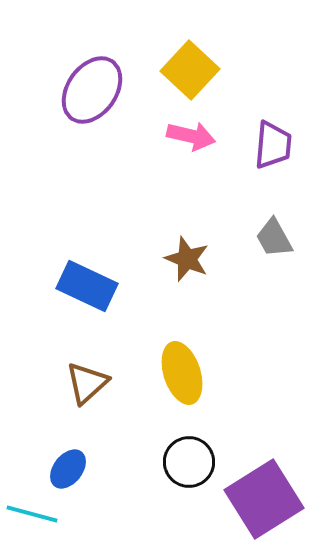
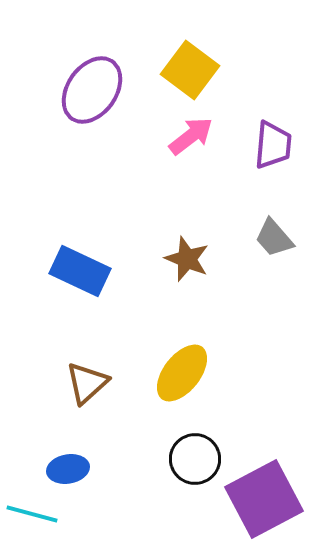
yellow square: rotated 6 degrees counterclockwise
pink arrow: rotated 51 degrees counterclockwise
gray trapezoid: rotated 12 degrees counterclockwise
blue rectangle: moved 7 px left, 15 px up
yellow ellipse: rotated 56 degrees clockwise
black circle: moved 6 px right, 3 px up
blue ellipse: rotated 42 degrees clockwise
purple square: rotated 4 degrees clockwise
